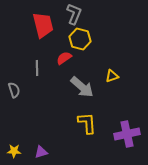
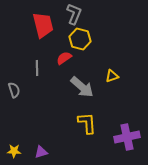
purple cross: moved 3 px down
